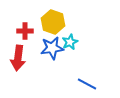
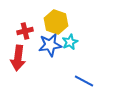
yellow hexagon: moved 3 px right
red cross: rotated 14 degrees counterclockwise
blue star: moved 2 px left, 3 px up
blue line: moved 3 px left, 3 px up
